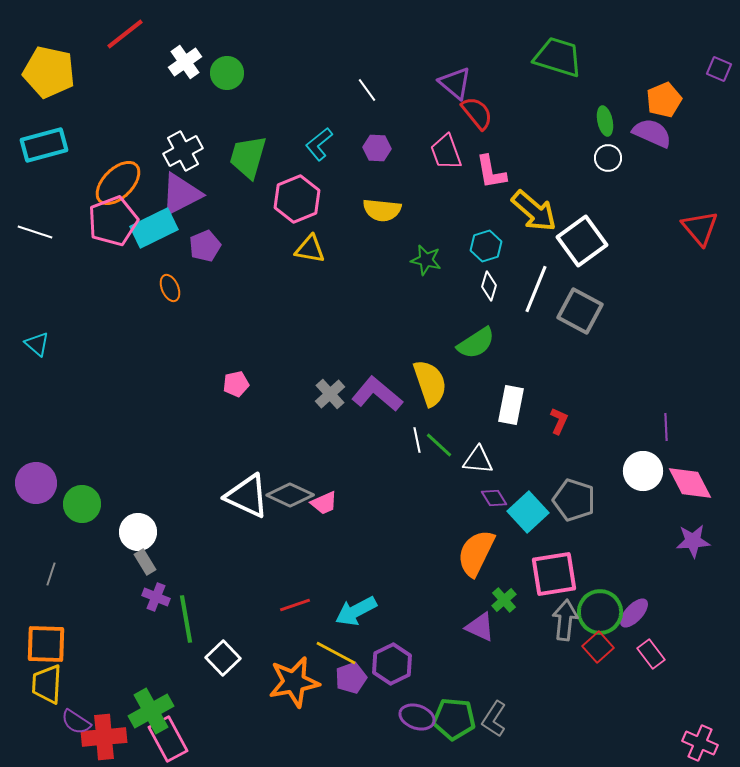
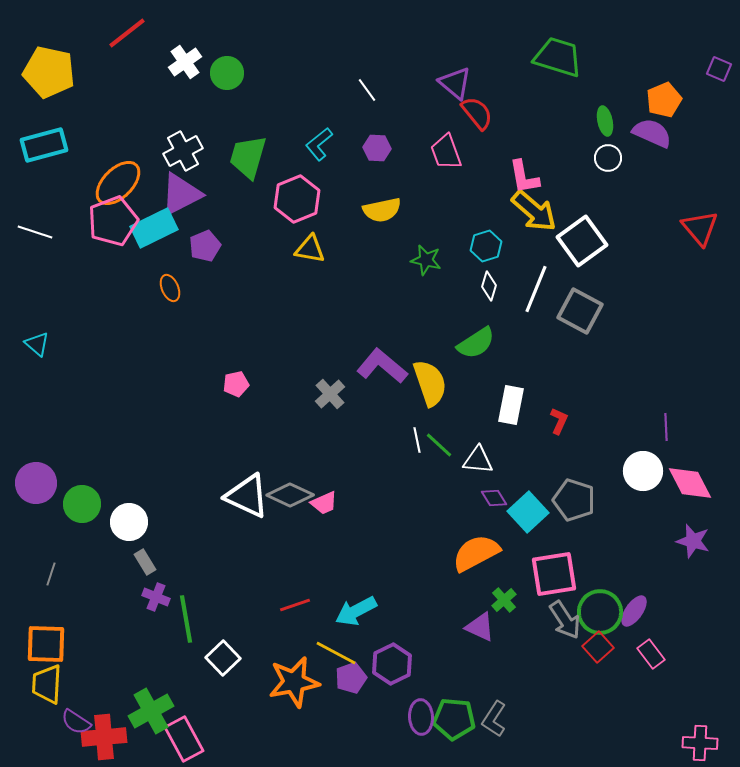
red line at (125, 34): moved 2 px right, 1 px up
pink L-shape at (491, 172): moved 33 px right, 5 px down
yellow semicircle at (382, 210): rotated 18 degrees counterclockwise
purple L-shape at (377, 394): moved 5 px right, 28 px up
white circle at (138, 532): moved 9 px left, 10 px up
purple star at (693, 541): rotated 20 degrees clockwise
orange semicircle at (476, 553): rotated 36 degrees clockwise
purple ellipse at (634, 613): moved 2 px up; rotated 8 degrees counterclockwise
gray arrow at (565, 620): rotated 141 degrees clockwise
purple ellipse at (417, 717): moved 4 px right; rotated 68 degrees clockwise
pink rectangle at (168, 739): moved 16 px right
pink cross at (700, 743): rotated 20 degrees counterclockwise
